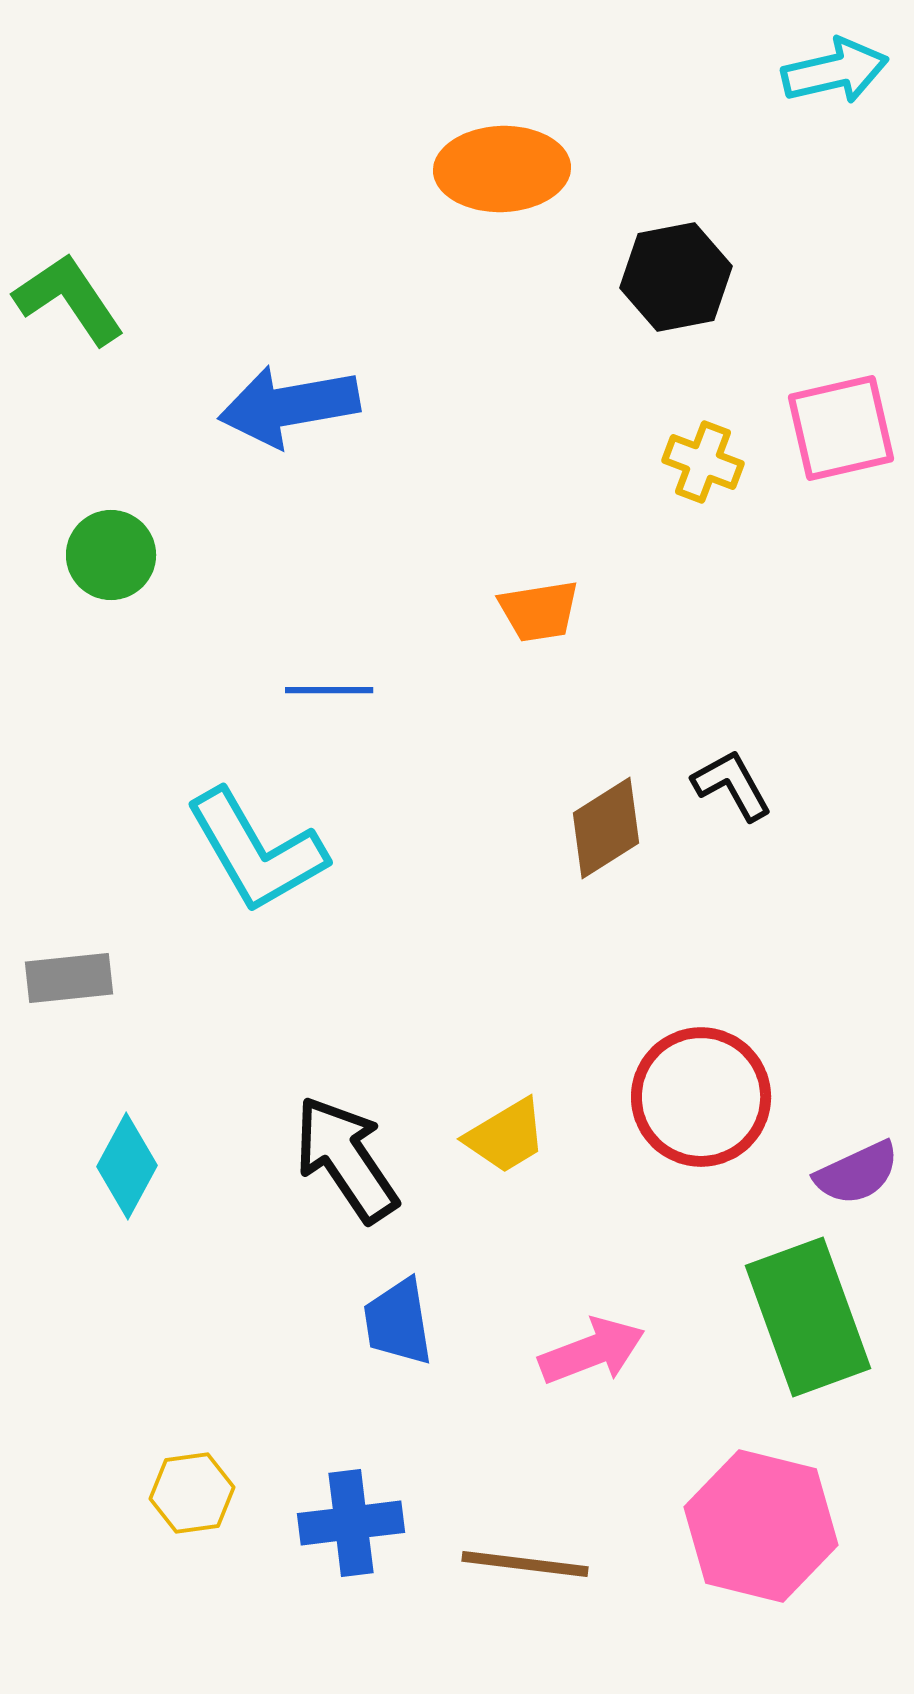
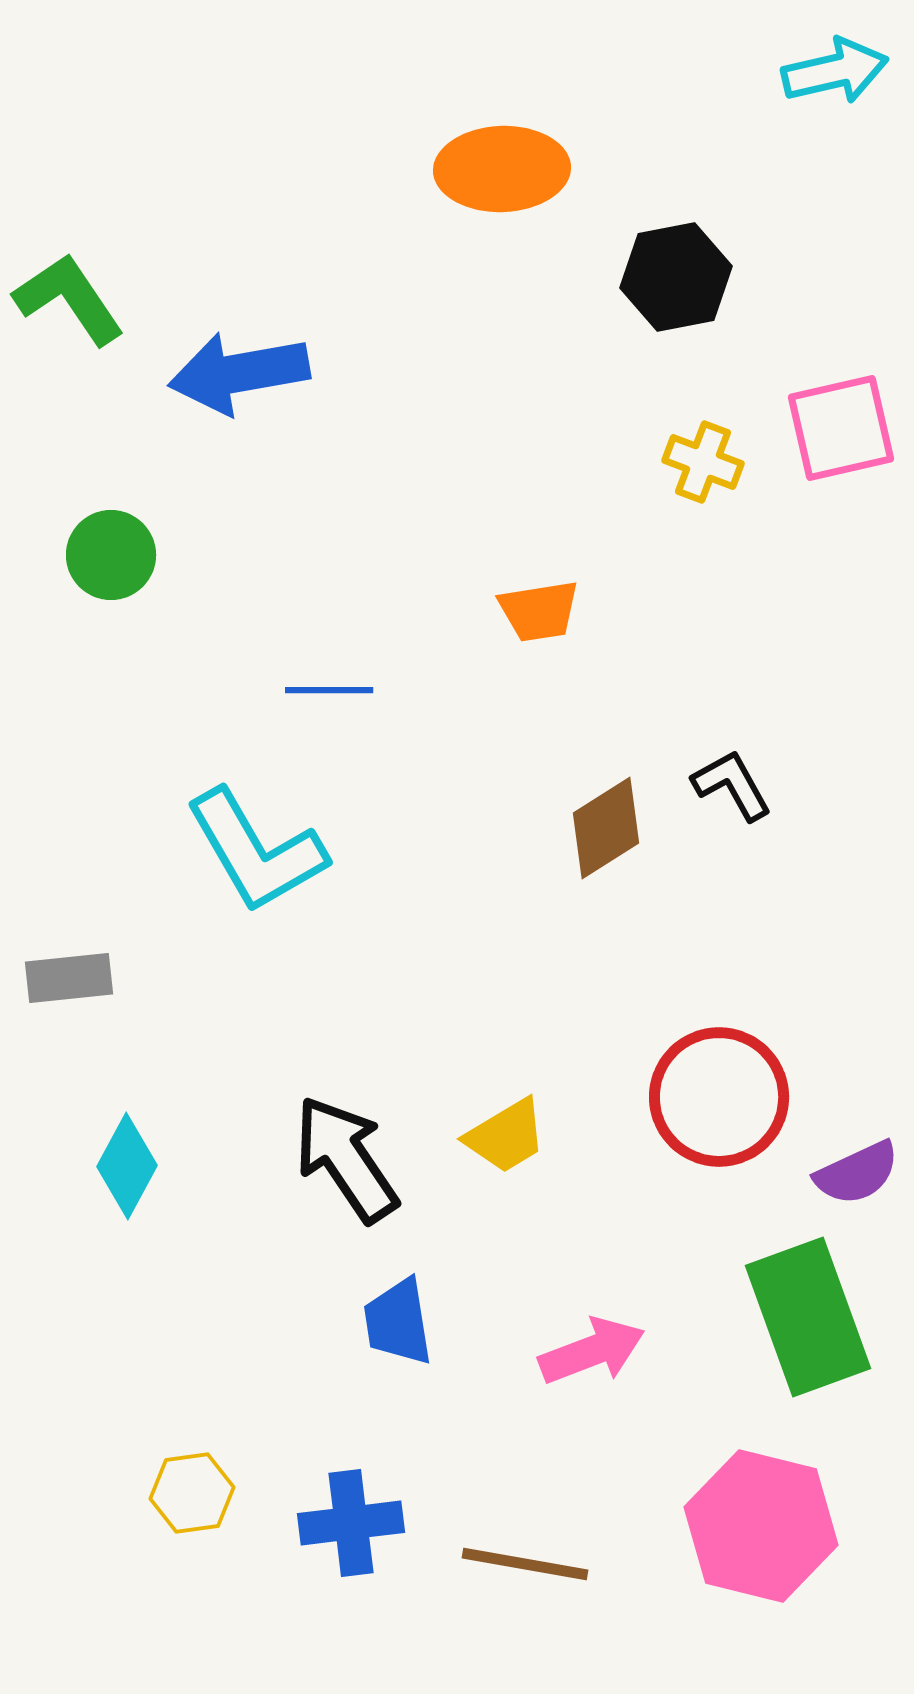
blue arrow: moved 50 px left, 33 px up
red circle: moved 18 px right
brown line: rotated 3 degrees clockwise
